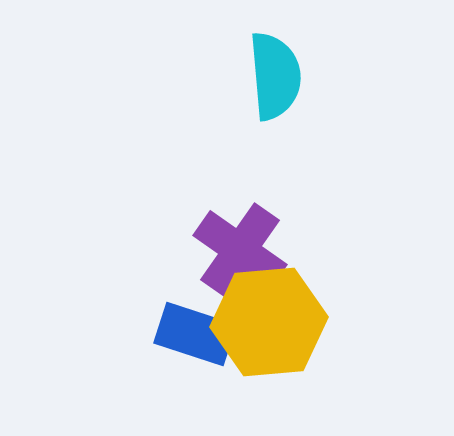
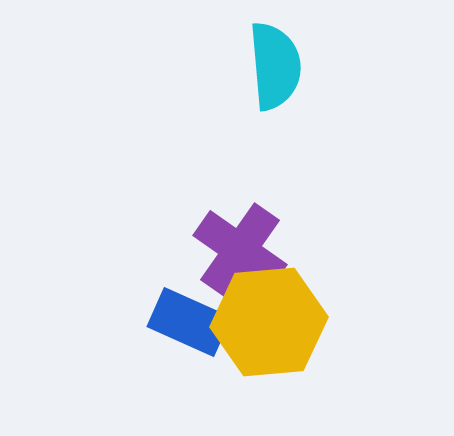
cyan semicircle: moved 10 px up
blue rectangle: moved 6 px left, 12 px up; rotated 6 degrees clockwise
